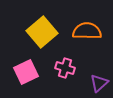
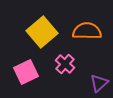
pink cross: moved 4 px up; rotated 24 degrees clockwise
